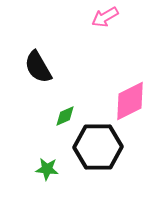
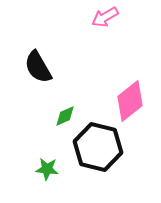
pink diamond: rotated 12 degrees counterclockwise
black hexagon: rotated 15 degrees clockwise
